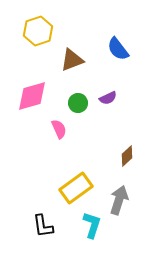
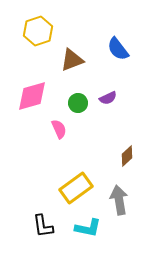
gray arrow: rotated 28 degrees counterclockwise
cyan L-shape: moved 4 px left, 3 px down; rotated 84 degrees clockwise
